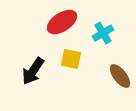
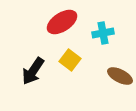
cyan cross: rotated 20 degrees clockwise
yellow square: moved 1 px left, 1 px down; rotated 25 degrees clockwise
brown ellipse: rotated 25 degrees counterclockwise
